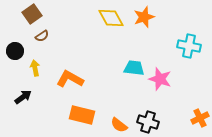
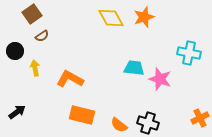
cyan cross: moved 7 px down
black arrow: moved 6 px left, 15 px down
black cross: moved 1 px down
